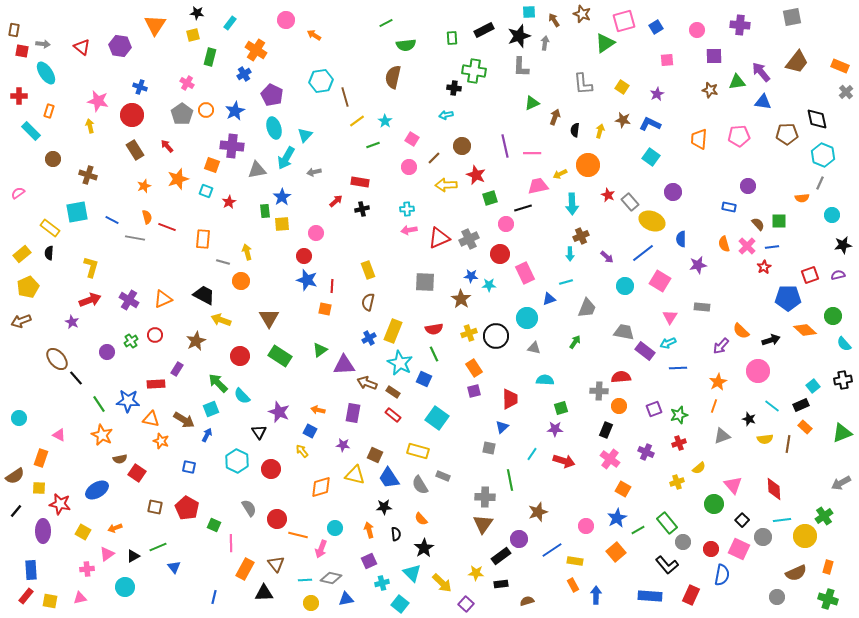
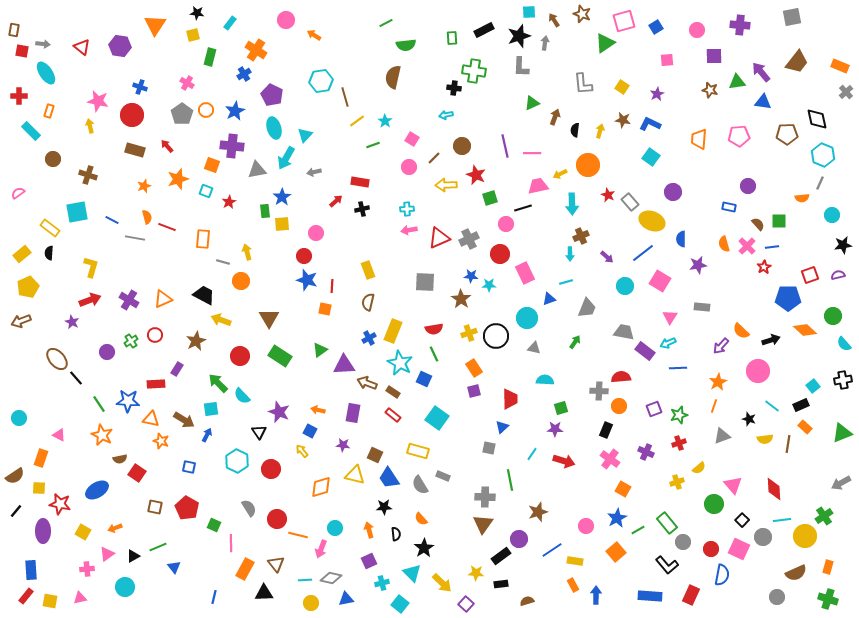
brown rectangle at (135, 150): rotated 42 degrees counterclockwise
cyan square at (211, 409): rotated 14 degrees clockwise
